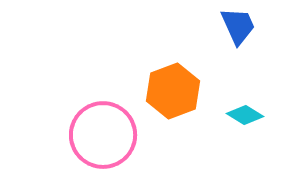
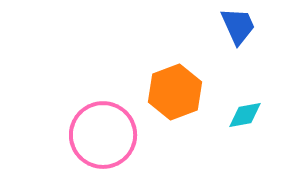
orange hexagon: moved 2 px right, 1 px down
cyan diamond: rotated 42 degrees counterclockwise
